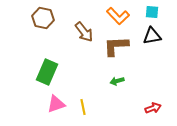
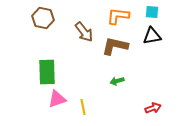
orange L-shape: rotated 140 degrees clockwise
brown L-shape: moved 1 px left; rotated 16 degrees clockwise
green rectangle: rotated 25 degrees counterclockwise
pink triangle: moved 1 px right, 5 px up
